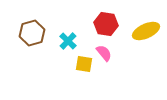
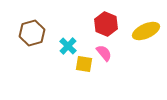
red hexagon: rotated 15 degrees clockwise
cyan cross: moved 5 px down
